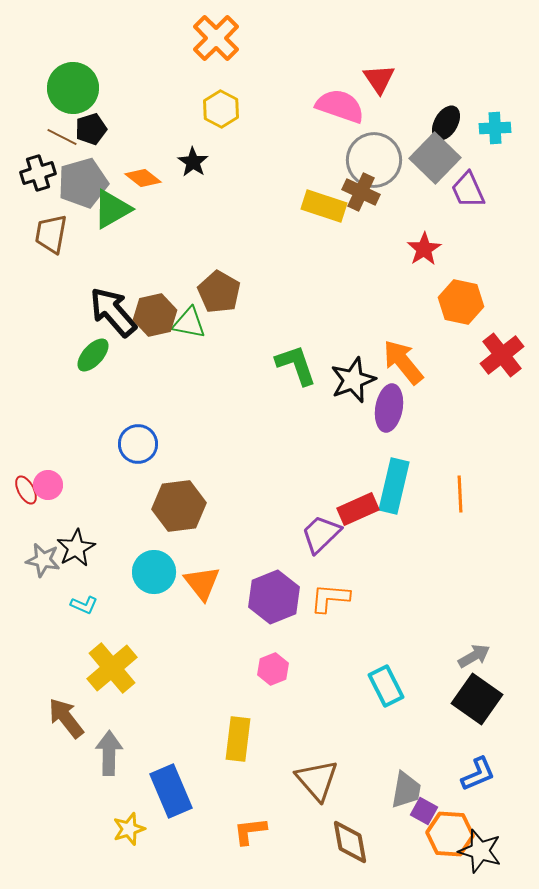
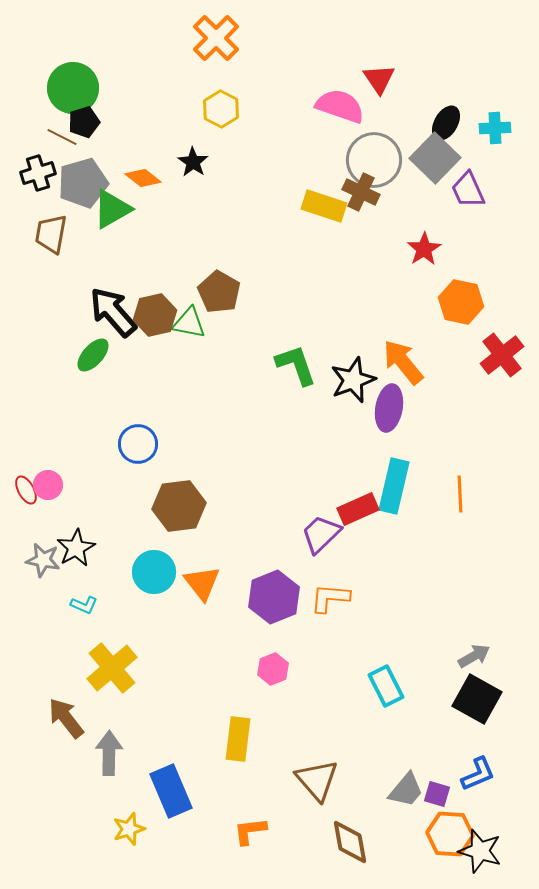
black pentagon at (91, 129): moved 7 px left, 7 px up
black square at (477, 699): rotated 6 degrees counterclockwise
gray trapezoid at (406, 790): rotated 30 degrees clockwise
purple square at (424, 811): moved 13 px right, 17 px up; rotated 12 degrees counterclockwise
